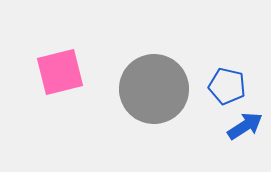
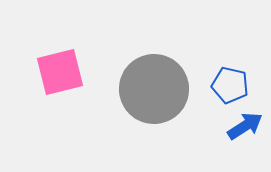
blue pentagon: moved 3 px right, 1 px up
